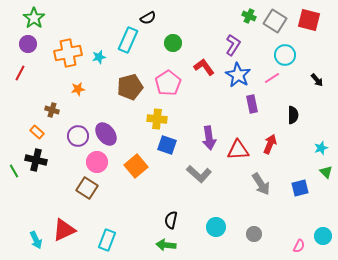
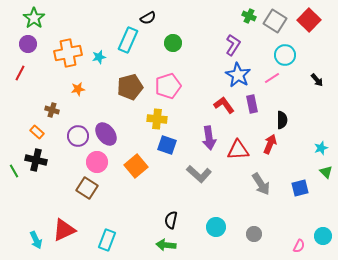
red square at (309, 20): rotated 30 degrees clockwise
red L-shape at (204, 67): moved 20 px right, 38 px down
pink pentagon at (168, 83): moved 3 px down; rotated 15 degrees clockwise
black semicircle at (293, 115): moved 11 px left, 5 px down
